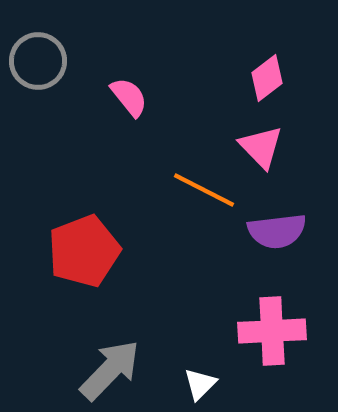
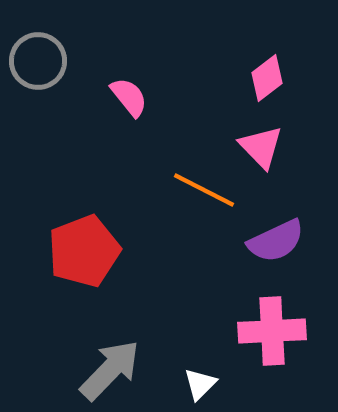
purple semicircle: moved 1 px left, 10 px down; rotated 18 degrees counterclockwise
